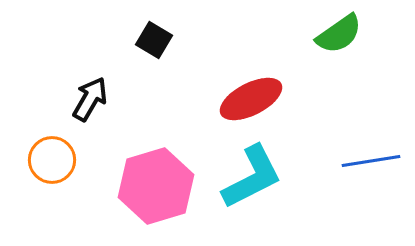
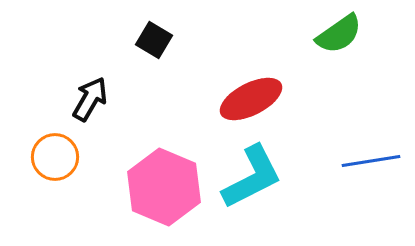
orange circle: moved 3 px right, 3 px up
pink hexagon: moved 8 px right, 1 px down; rotated 20 degrees counterclockwise
